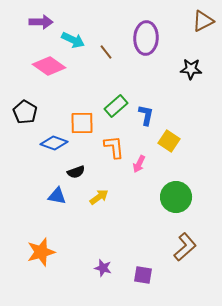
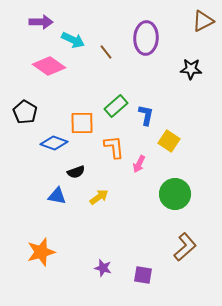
green circle: moved 1 px left, 3 px up
